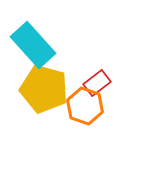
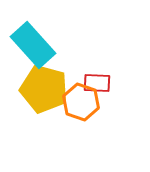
red rectangle: rotated 40 degrees clockwise
orange hexagon: moved 4 px left, 4 px up
